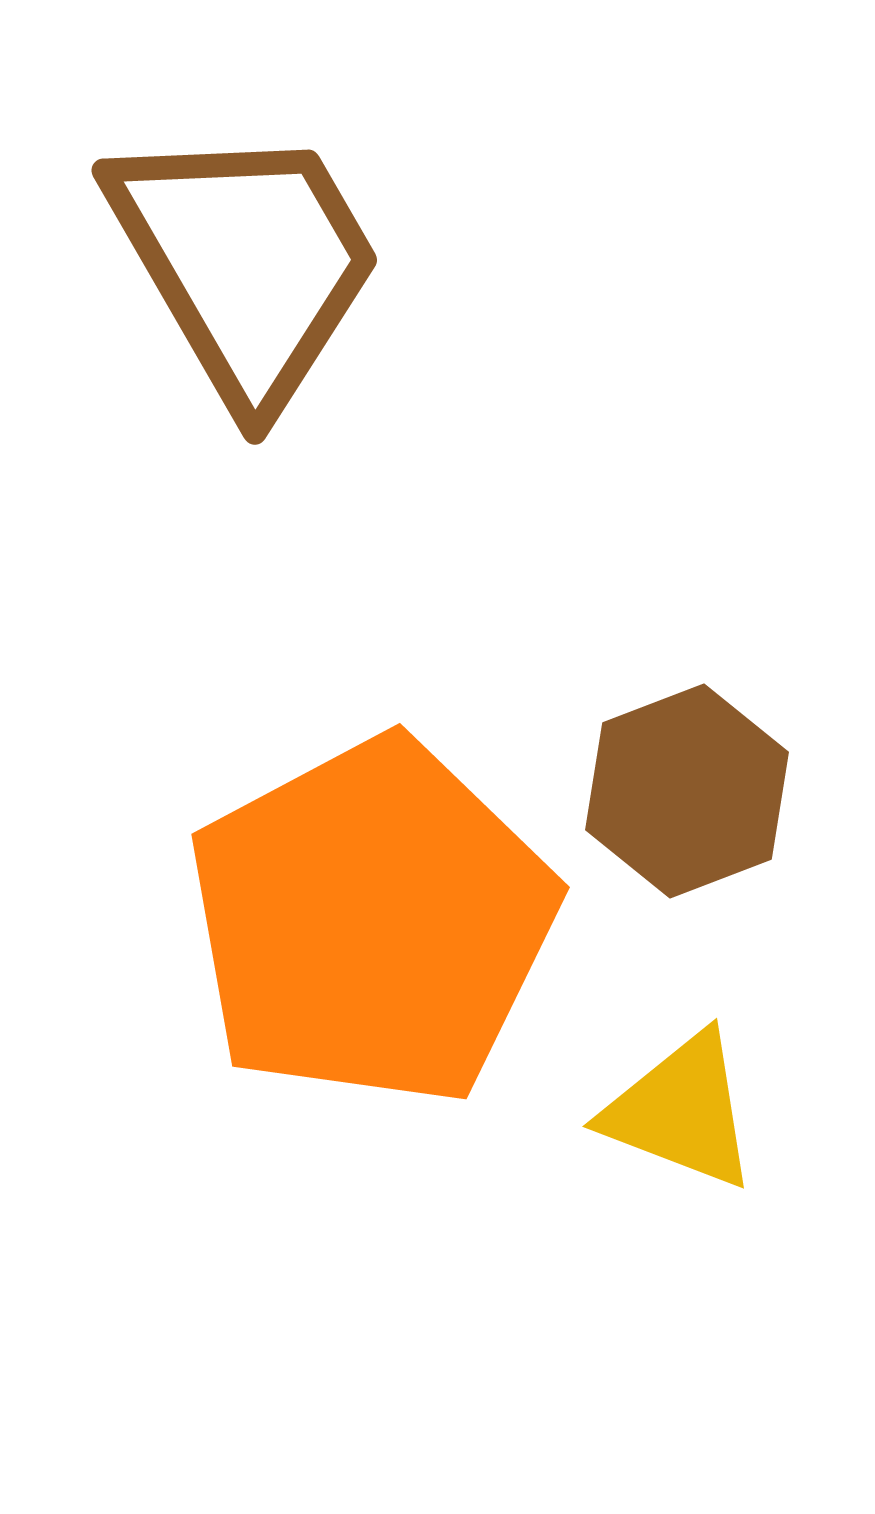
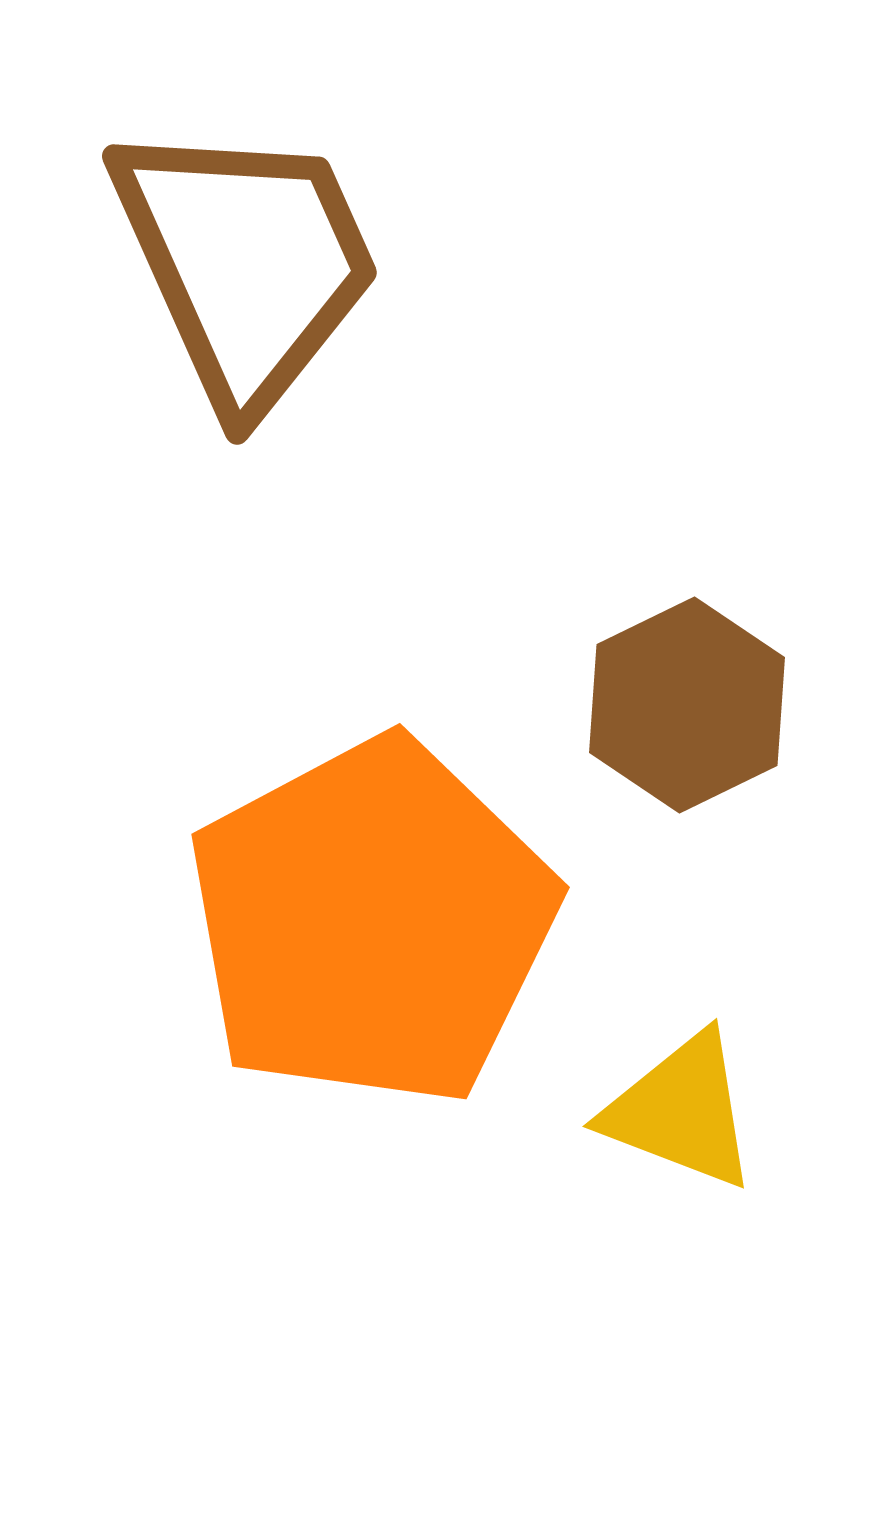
brown trapezoid: rotated 6 degrees clockwise
brown hexagon: moved 86 px up; rotated 5 degrees counterclockwise
